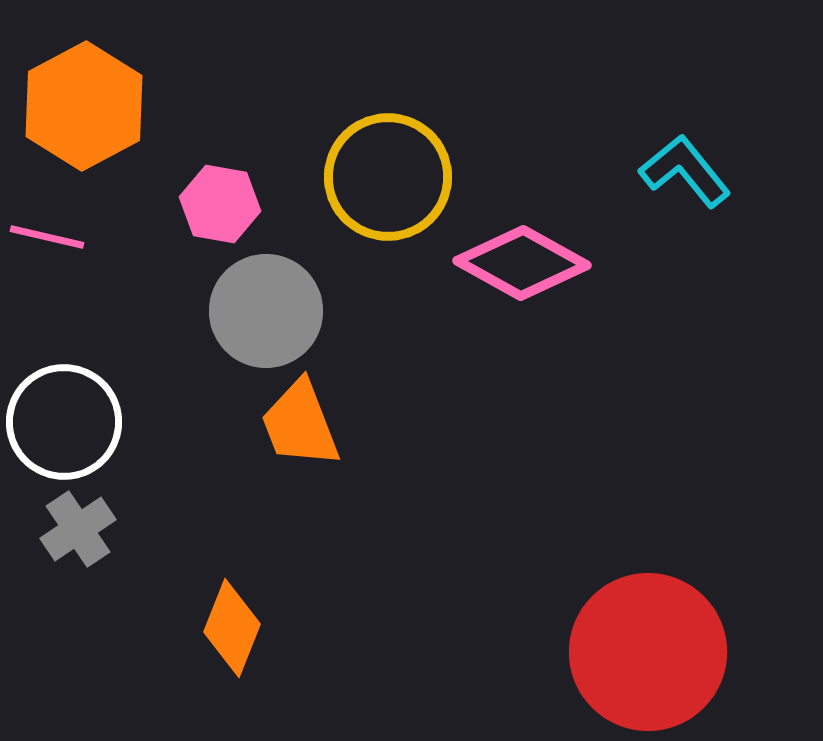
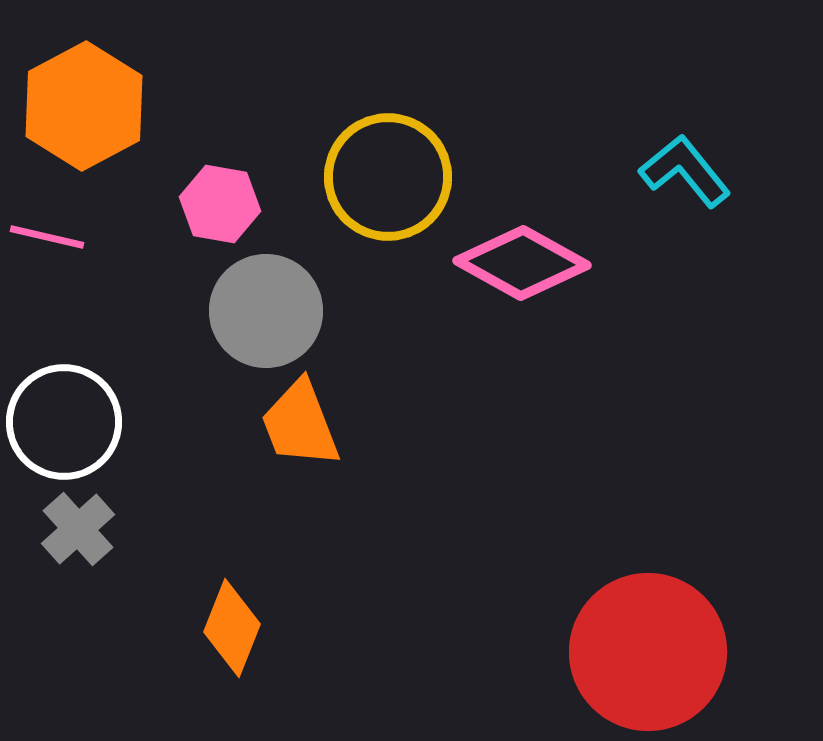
gray cross: rotated 8 degrees counterclockwise
